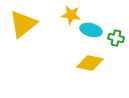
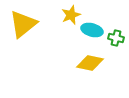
yellow star: rotated 30 degrees counterclockwise
cyan ellipse: moved 1 px right
